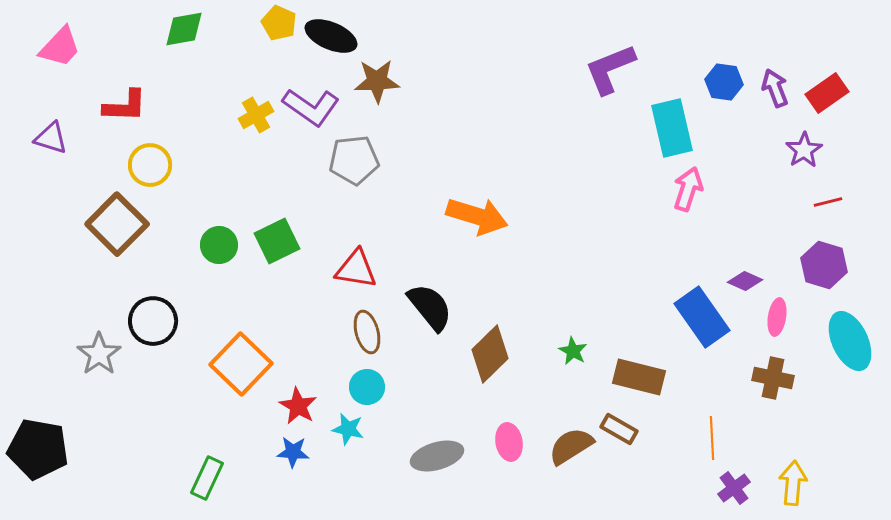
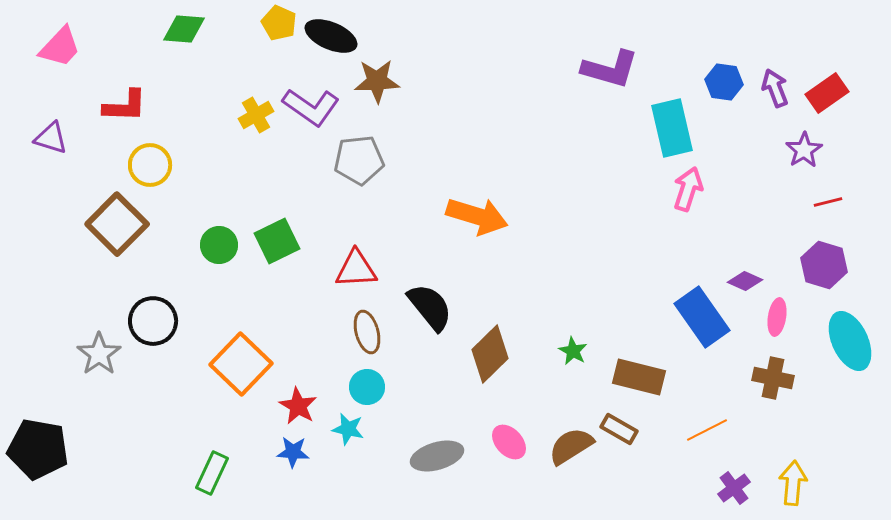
green diamond at (184, 29): rotated 15 degrees clockwise
purple L-shape at (610, 69): rotated 142 degrees counterclockwise
gray pentagon at (354, 160): moved 5 px right
red triangle at (356, 269): rotated 12 degrees counterclockwise
orange line at (712, 438): moved 5 px left, 8 px up; rotated 66 degrees clockwise
pink ellipse at (509, 442): rotated 33 degrees counterclockwise
green rectangle at (207, 478): moved 5 px right, 5 px up
